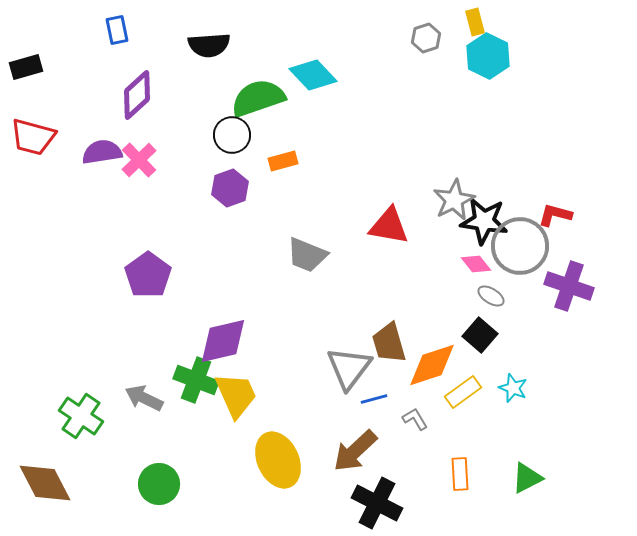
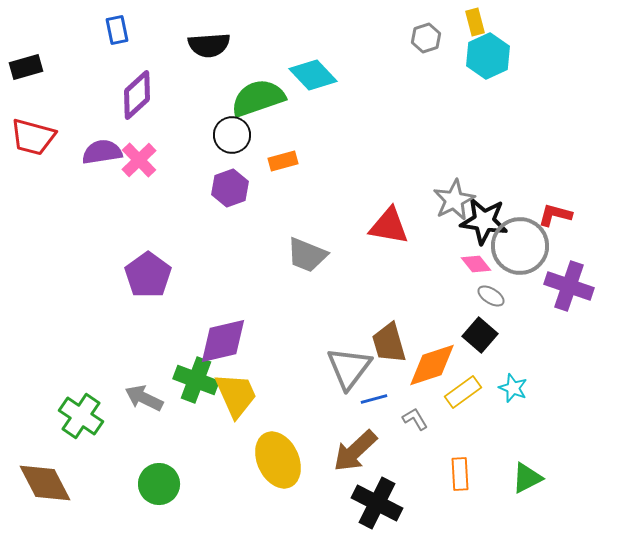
cyan hexagon at (488, 56): rotated 9 degrees clockwise
